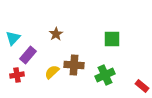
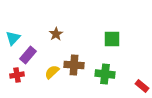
green cross: moved 1 px up; rotated 30 degrees clockwise
